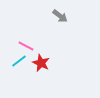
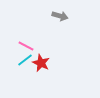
gray arrow: rotated 21 degrees counterclockwise
cyan line: moved 6 px right, 1 px up
